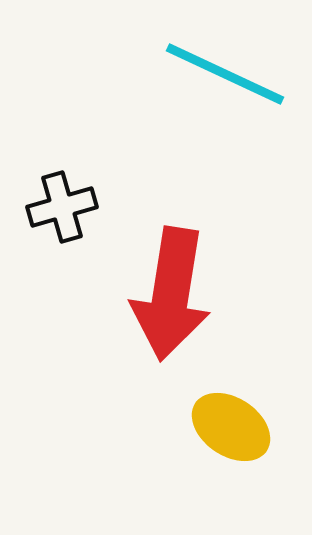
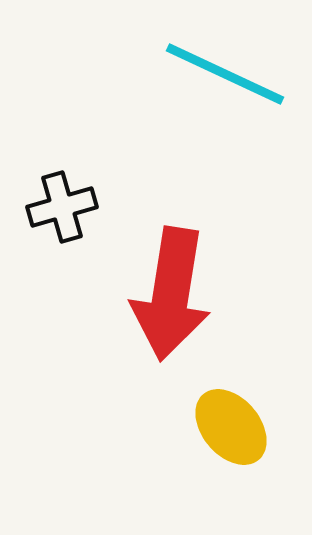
yellow ellipse: rotated 16 degrees clockwise
